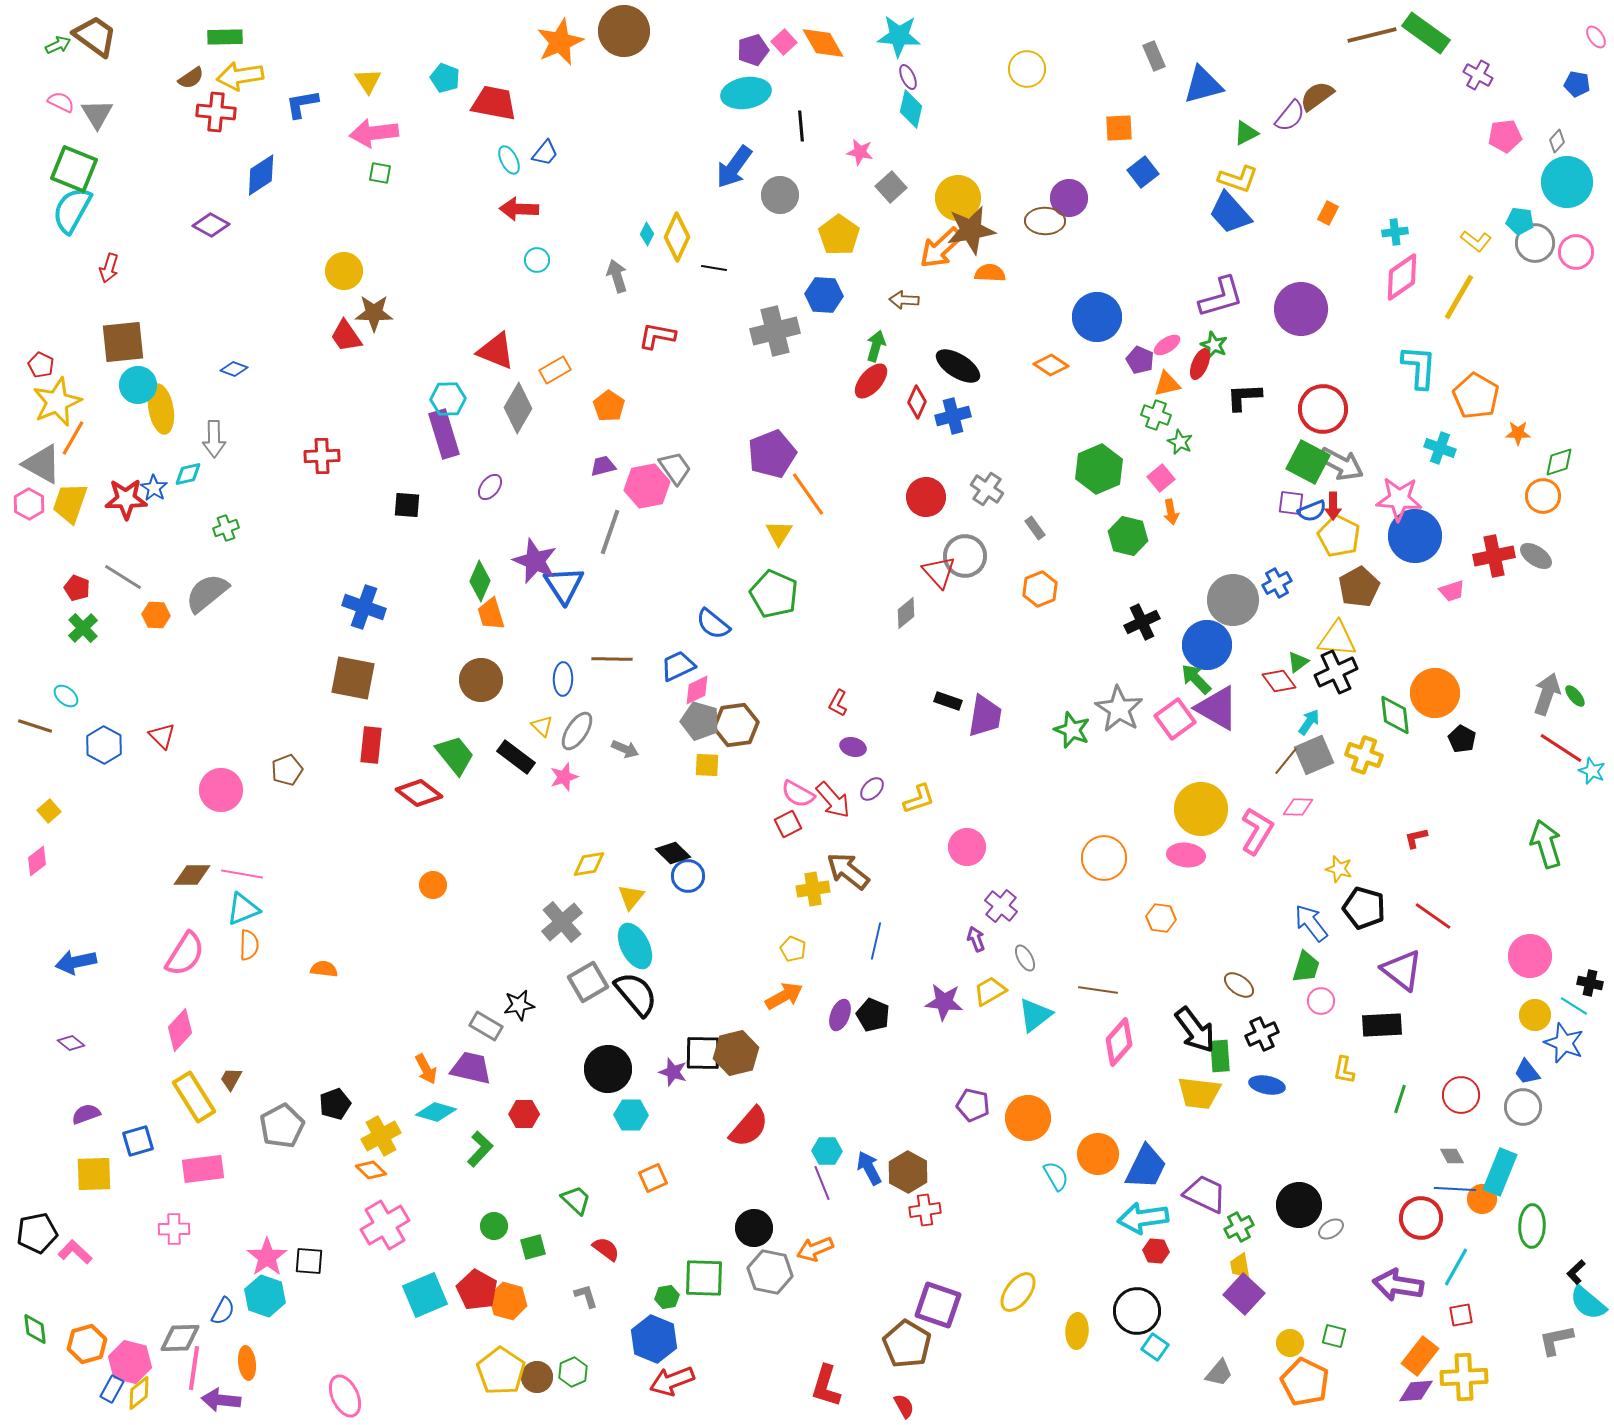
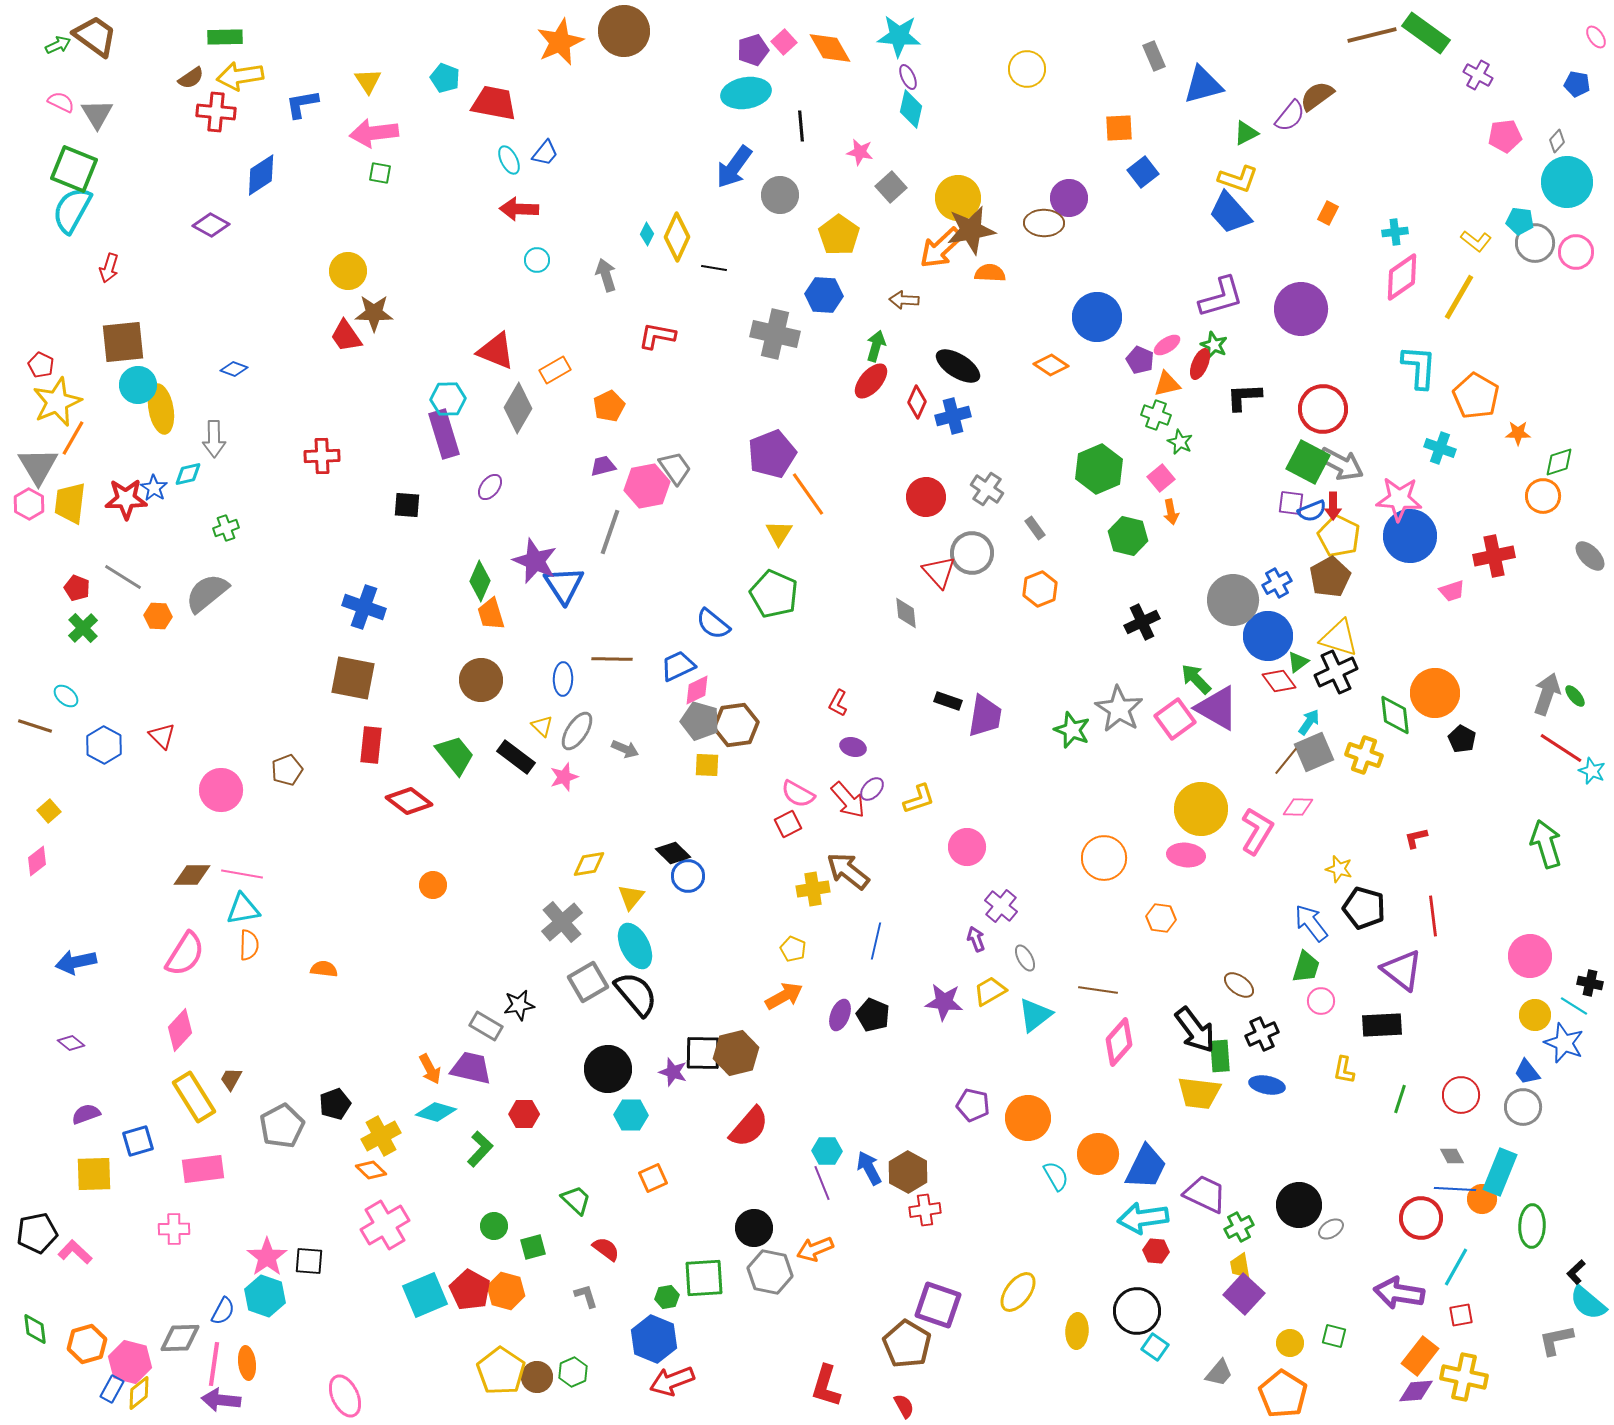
orange diamond at (823, 43): moved 7 px right, 5 px down
brown ellipse at (1045, 221): moved 1 px left, 2 px down
yellow circle at (344, 271): moved 4 px right
gray arrow at (617, 276): moved 11 px left, 1 px up
gray cross at (775, 331): moved 3 px down; rotated 27 degrees clockwise
orange pentagon at (609, 406): rotated 12 degrees clockwise
gray triangle at (42, 464): moved 4 px left, 2 px down; rotated 30 degrees clockwise
yellow trapezoid at (70, 503): rotated 12 degrees counterclockwise
blue circle at (1415, 536): moved 5 px left
gray circle at (965, 556): moved 7 px right, 3 px up
gray ellipse at (1536, 556): moved 54 px right; rotated 12 degrees clockwise
brown pentagon at (1359, 587): moved 29 px left, 10 px up
gray diamond at (906, 613): rotated 56 degrees counterclockwise
orange hexagon at (156, 615): moved 2 px right, 1 px down
yellow triangle at (1337, 639): moved 2 px right, 1 px up; rotated 12 degrees clockwise
blue circle at (1207, 645): moved 61 px right, 9 px up
gray square at (1314, 755): moved 3 px up
red diamond at (419, 793): moved 10 px left, 8 px down
red arrow at (833, 800): moved 15 px right
cyan triangle at (243, 909): rotated 12 degrees clockwise
red line at (1433, 916): rotated 48 degrees clockwise
orange arrow at (426, 1069): moved 4 px right
green square at (704, 1278): rotated 6 degrees counterclockwise
purple arrow at (1398, 1285): moved 1 px right, 8 px down
red pentagon at (477, 1290): moved 7 px left
orange hexagon at (508, 1301): moved 2 px left, 10 px up
pink line at (194, 1368): moved 20 px right, 4 px up
yellow cross at (1464, 1377): rotated 15 degrees clockwise
orange pentagon at (1305, 1382): moved 22 px left, 12 px down; rotated 6 degrees clockwise
